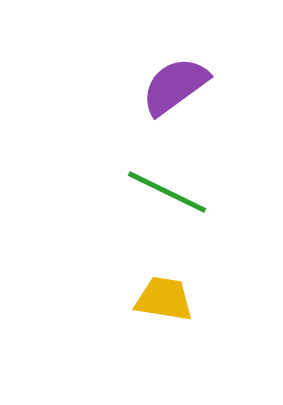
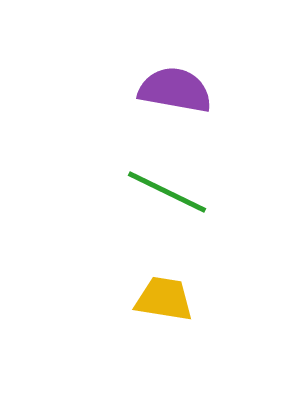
purple semicircle: moved 4 px down; rotated 46 degrees clockwise
